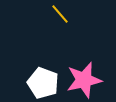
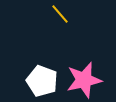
white pentagon: moved 1 px left, 2 px up
